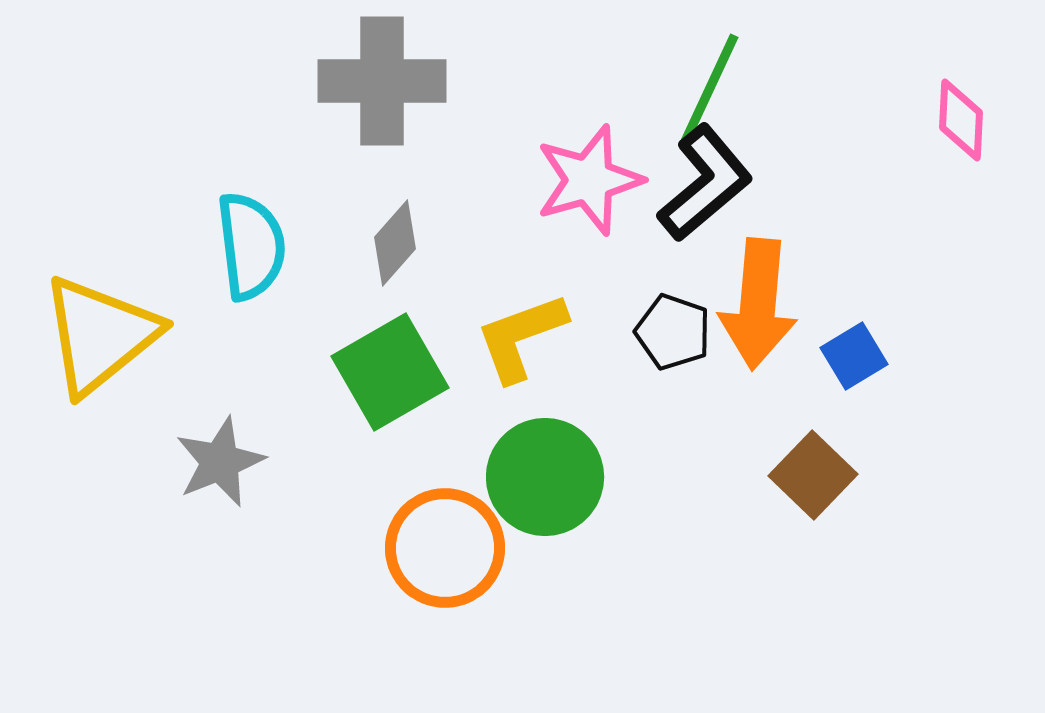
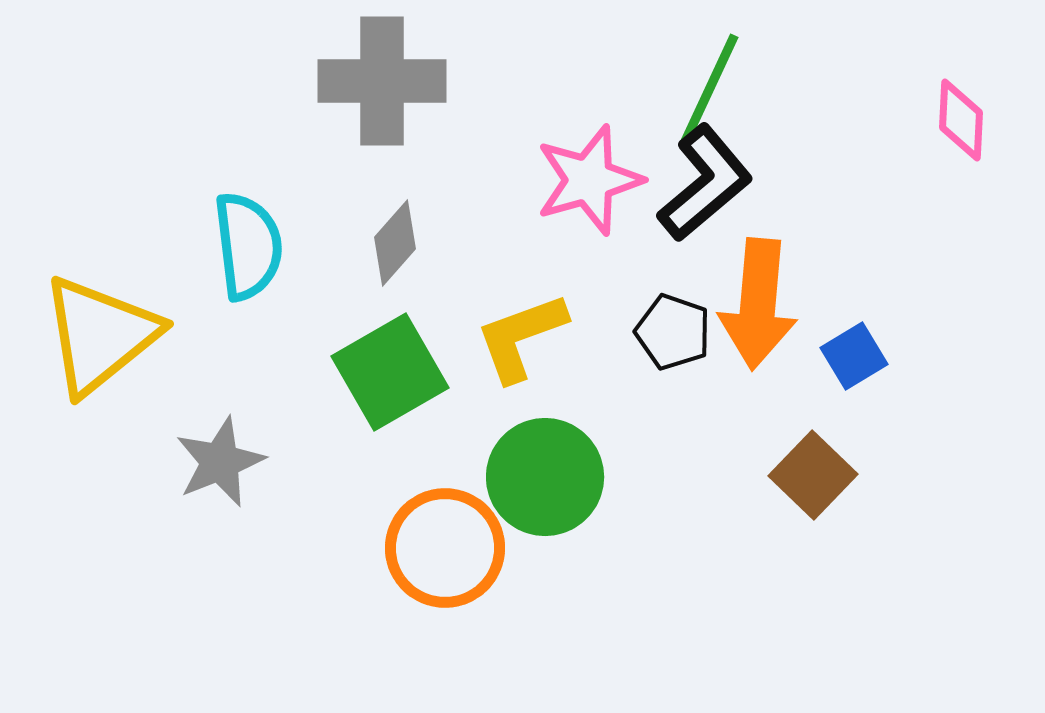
cyan semicircle: moved 3 px left
